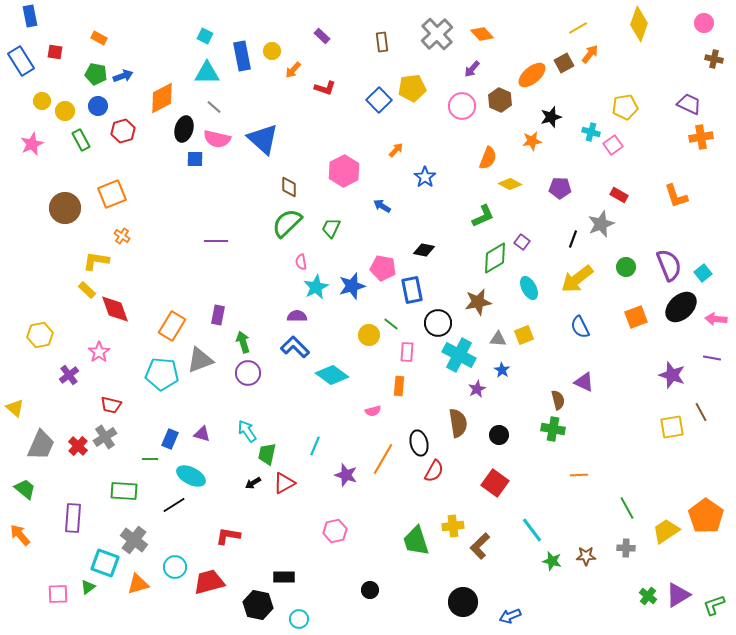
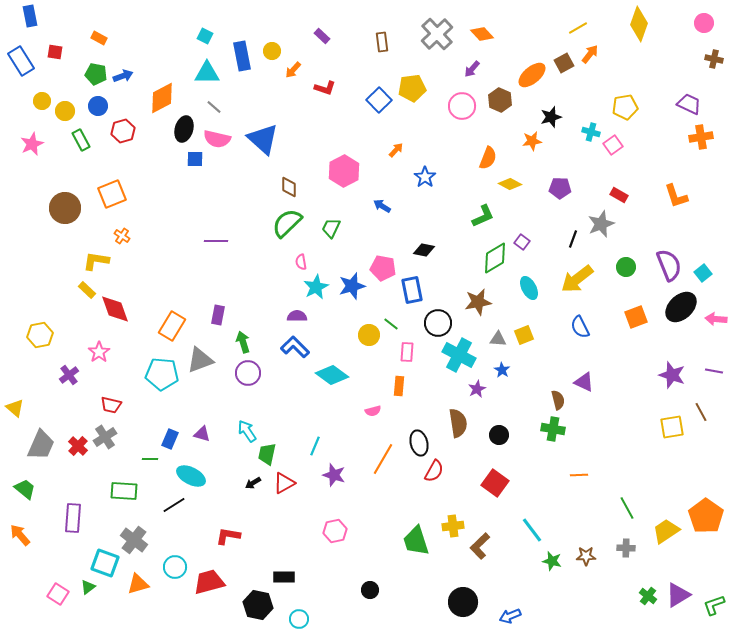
purple line at (712, 358): moved 2 px right, 13 px down
purple star at (346, 475): moved 12 px left
pink square at (58, 594): rotated 35 degrees clockwise
